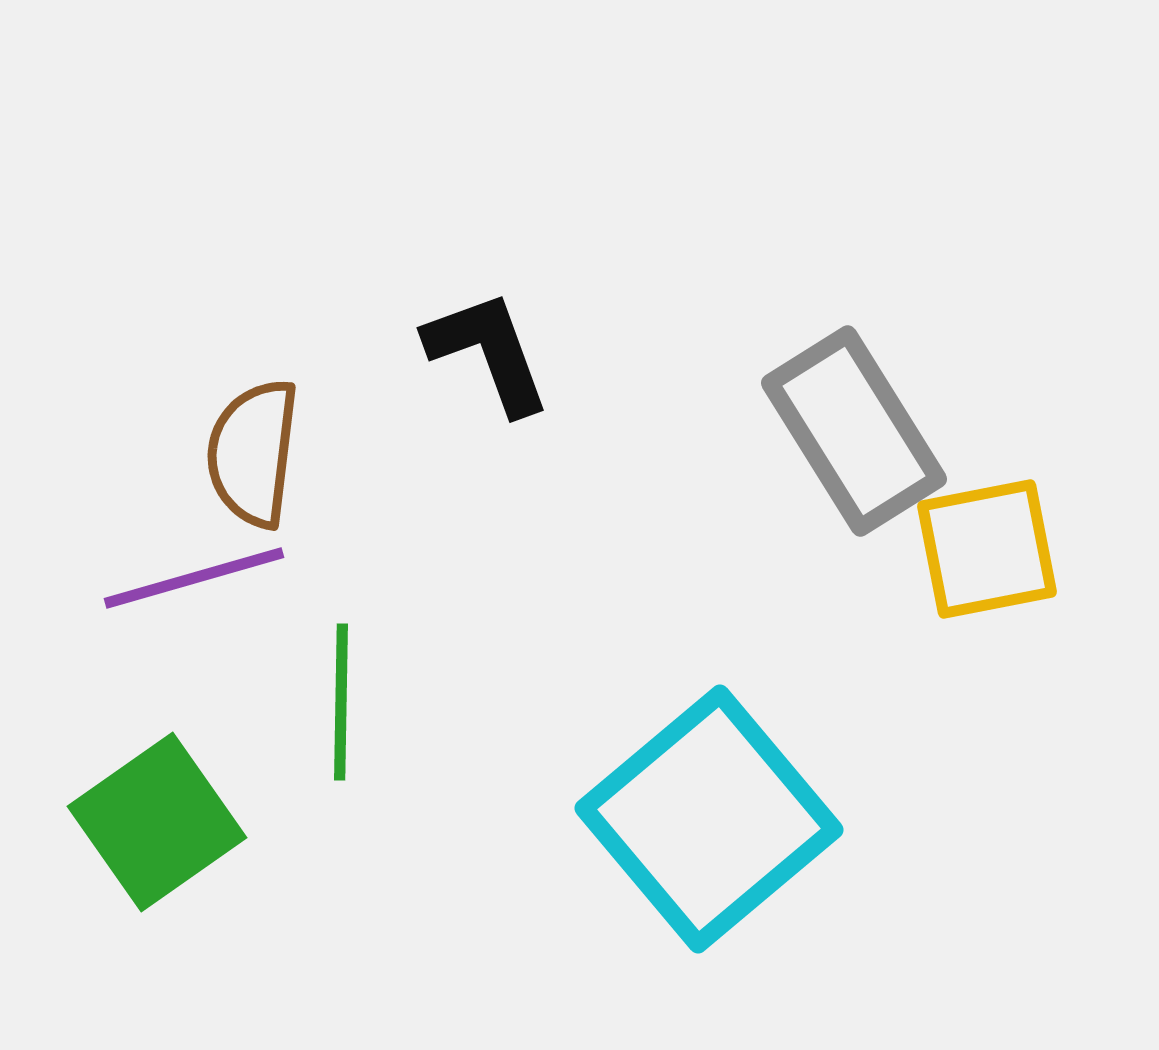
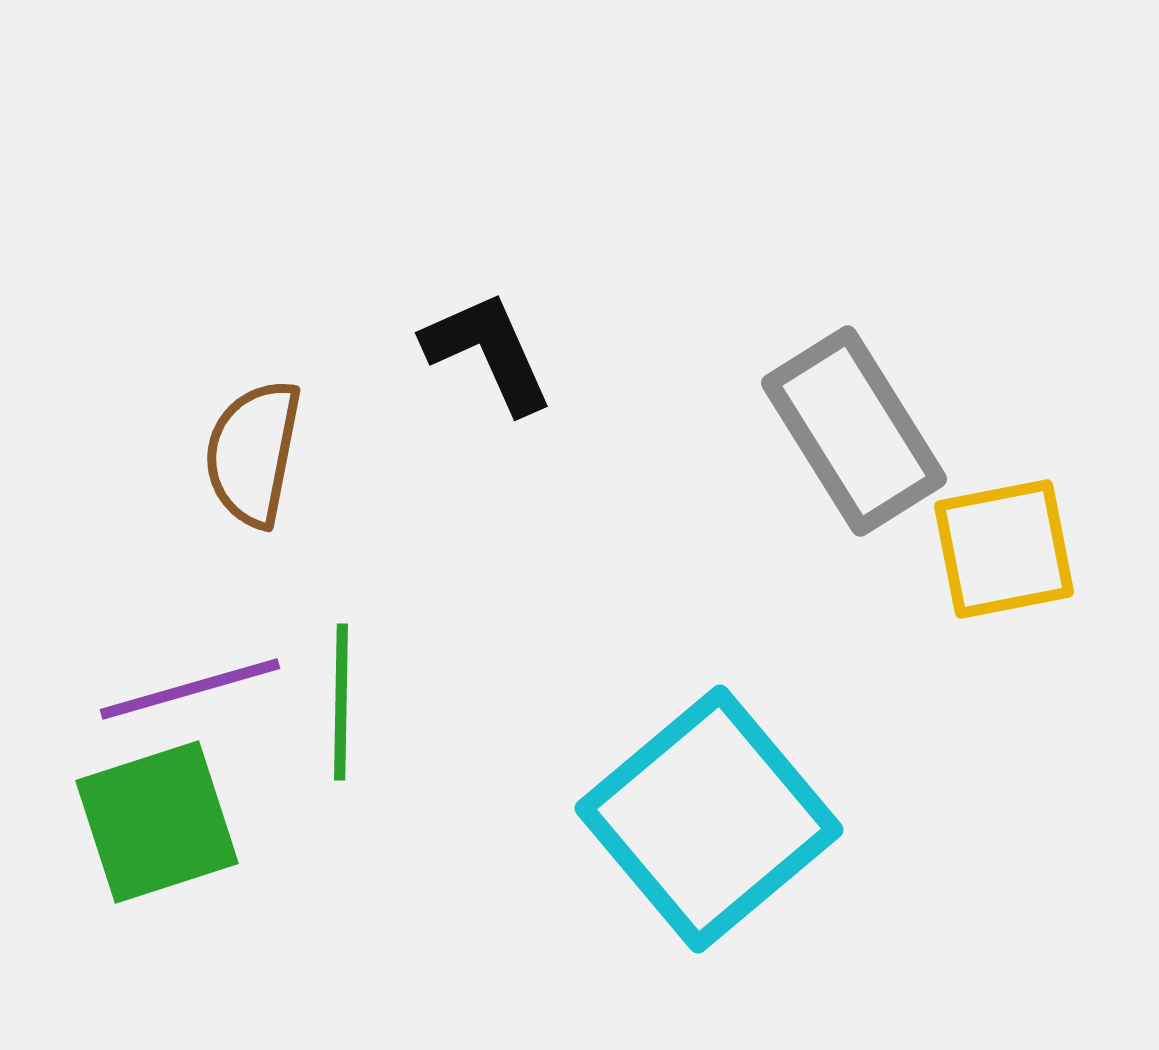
black L-shape: rotated 4 degrees counterclockwise
brown semicircle: rotated 4 degrees clockwise
yellow square: moved 17 px right
purple line: moved 4 px left, 111 px down
green square: rotated 17 degrees clockwise
